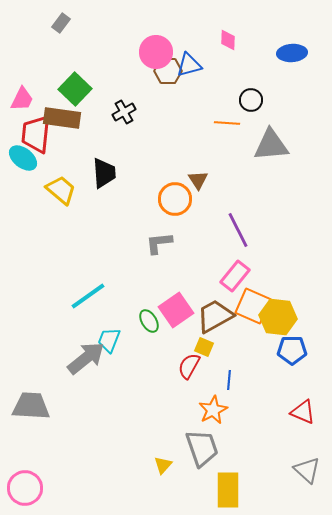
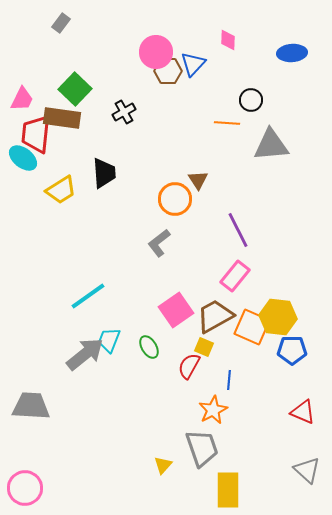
blue triangle at (189, 65): moved 4 px right, 1 px up; rotated 32 degrees counterclockwise
yellow trapezoid at (61, 190): rotated 108 degrees clockwise
gray L-shape at (159, 243): rotated 32 degrees counterclockwise
orange square at (253, 306): moved 1 px left, 21 px down
green ellipse at (149, 321): moved 26 px down
gray arrow at (86, 358): moved 1 px left, 4 px up
